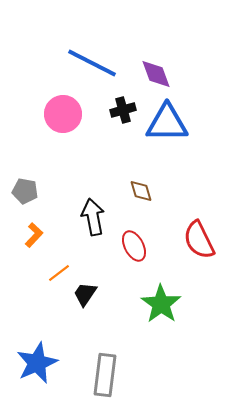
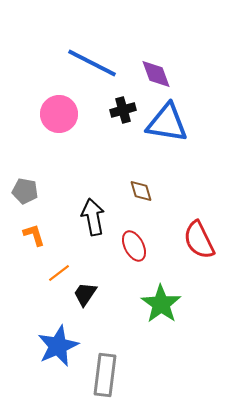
pink circle: moved 4 px left
blue triangle: rotated 9 degrees clockwise
orange L-shape: rotated 60 degrees counterclockwise
blue star: moved 21 px right, 17 px up
